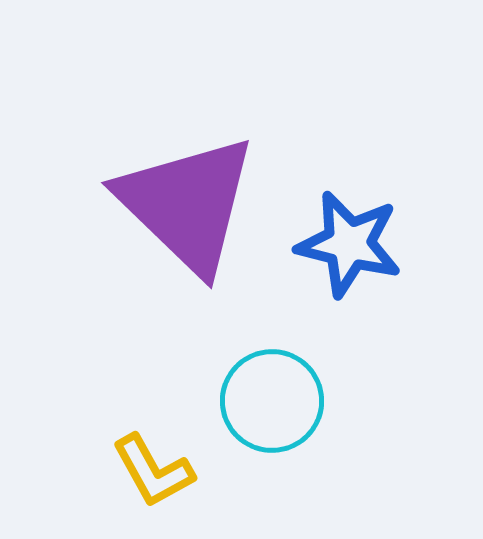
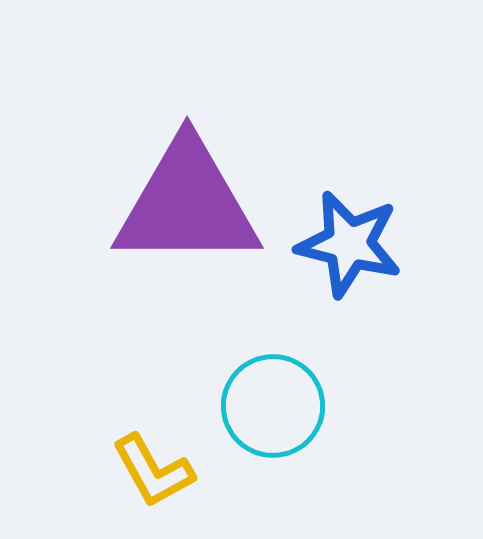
purple triangle: rotated 44 degrees counterclockwise
cyan circle: moved 1 px right, 5 px down
